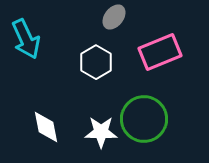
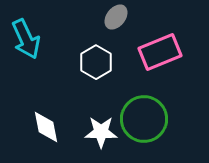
gray ellipse: moved 2 px right
